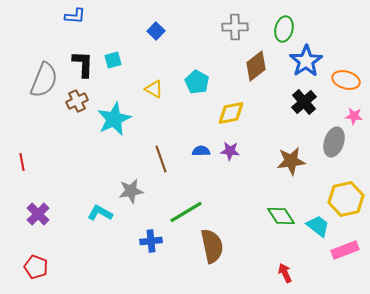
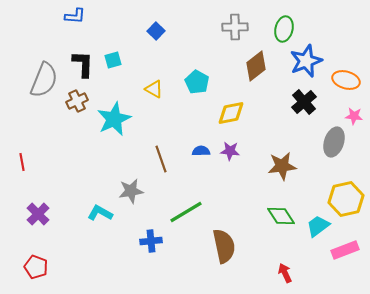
blue star: rotated 12 degrees clockwise
brown star: moved 9 px left, 5 px down
cyan trapezoid: rotated 75 degrees counterclockwise
brown semicircle: moved 12 px right
